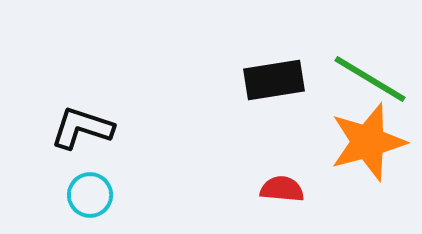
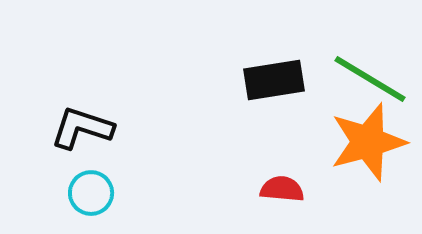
cyan circle: moved 1 px right, 2 px up
